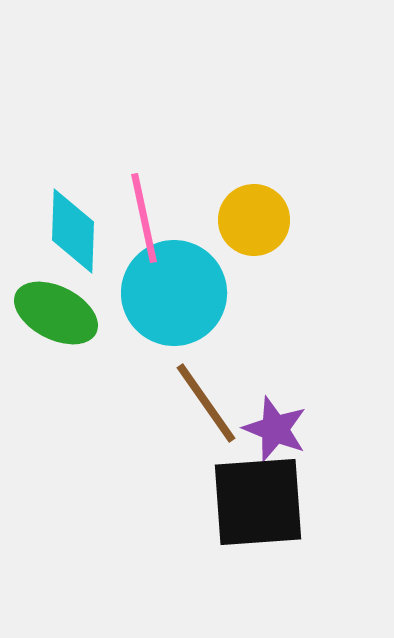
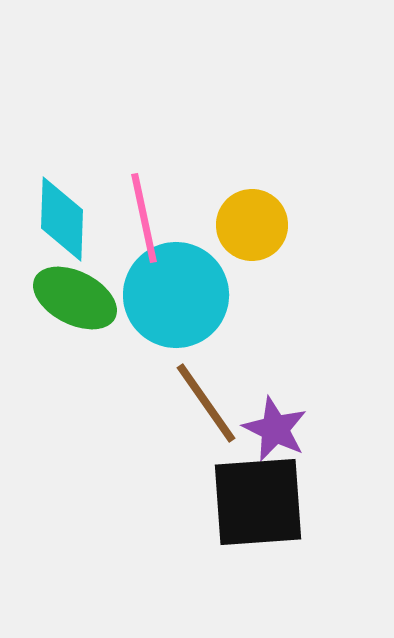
yellow circle: moved 2 px left, 5 px down
cyan diamond: moved 11 px left, 12 px up
cyan circle: moved 2 px right, 2 px down
green ellipse: moved 19 px right, 15 px up
purple star: rotated 4 degrees clockwise
